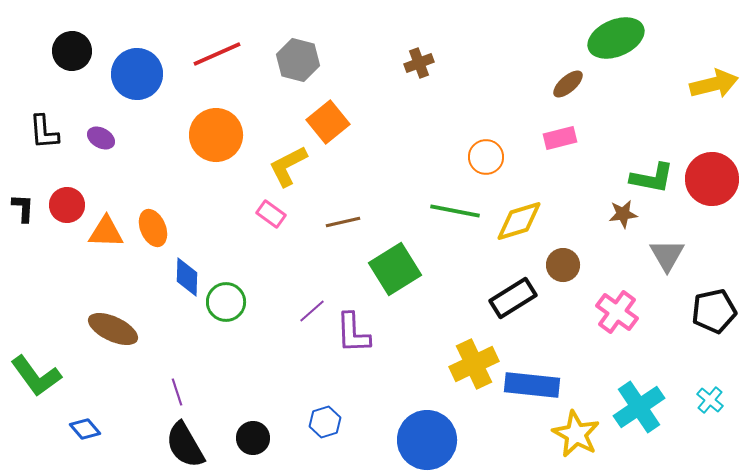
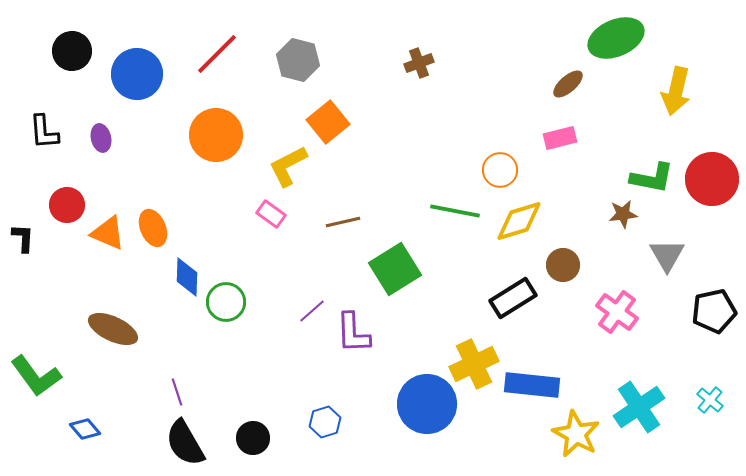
red line at (217, 54): rotated 21 degrees counterclockwise
yellow arrow at (714, 84): moved 38 px left, 7 px down; rotated 117 degrees clockwise
purple ellipse at (101, 138): rotated 48 degrees clockwise
orange circle at (486, 157): moved 14 px right, 13 px down
black L-shape at (23, 208): moved 30 px down
orange triangle at (106, 232): moved 2 px right, 1 px down; rotated 21 degrees clockwise
blue circle at (427, 440): moved 36 px up
black semicircle at (185, 445): moved 2 px up
